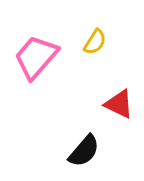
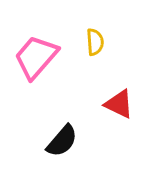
yellow semicircle: rotated 36 degrees counterclockwise
black semicircle: moved 22 px left, 10 px up
